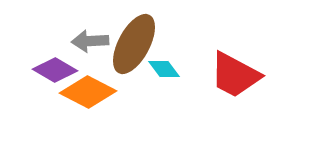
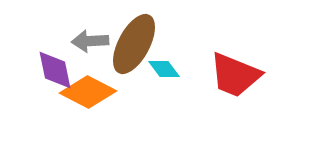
purple diamond: rotated 48 degrees clockwise
red trapezoid: rotated 6 degrees counterclockwise
